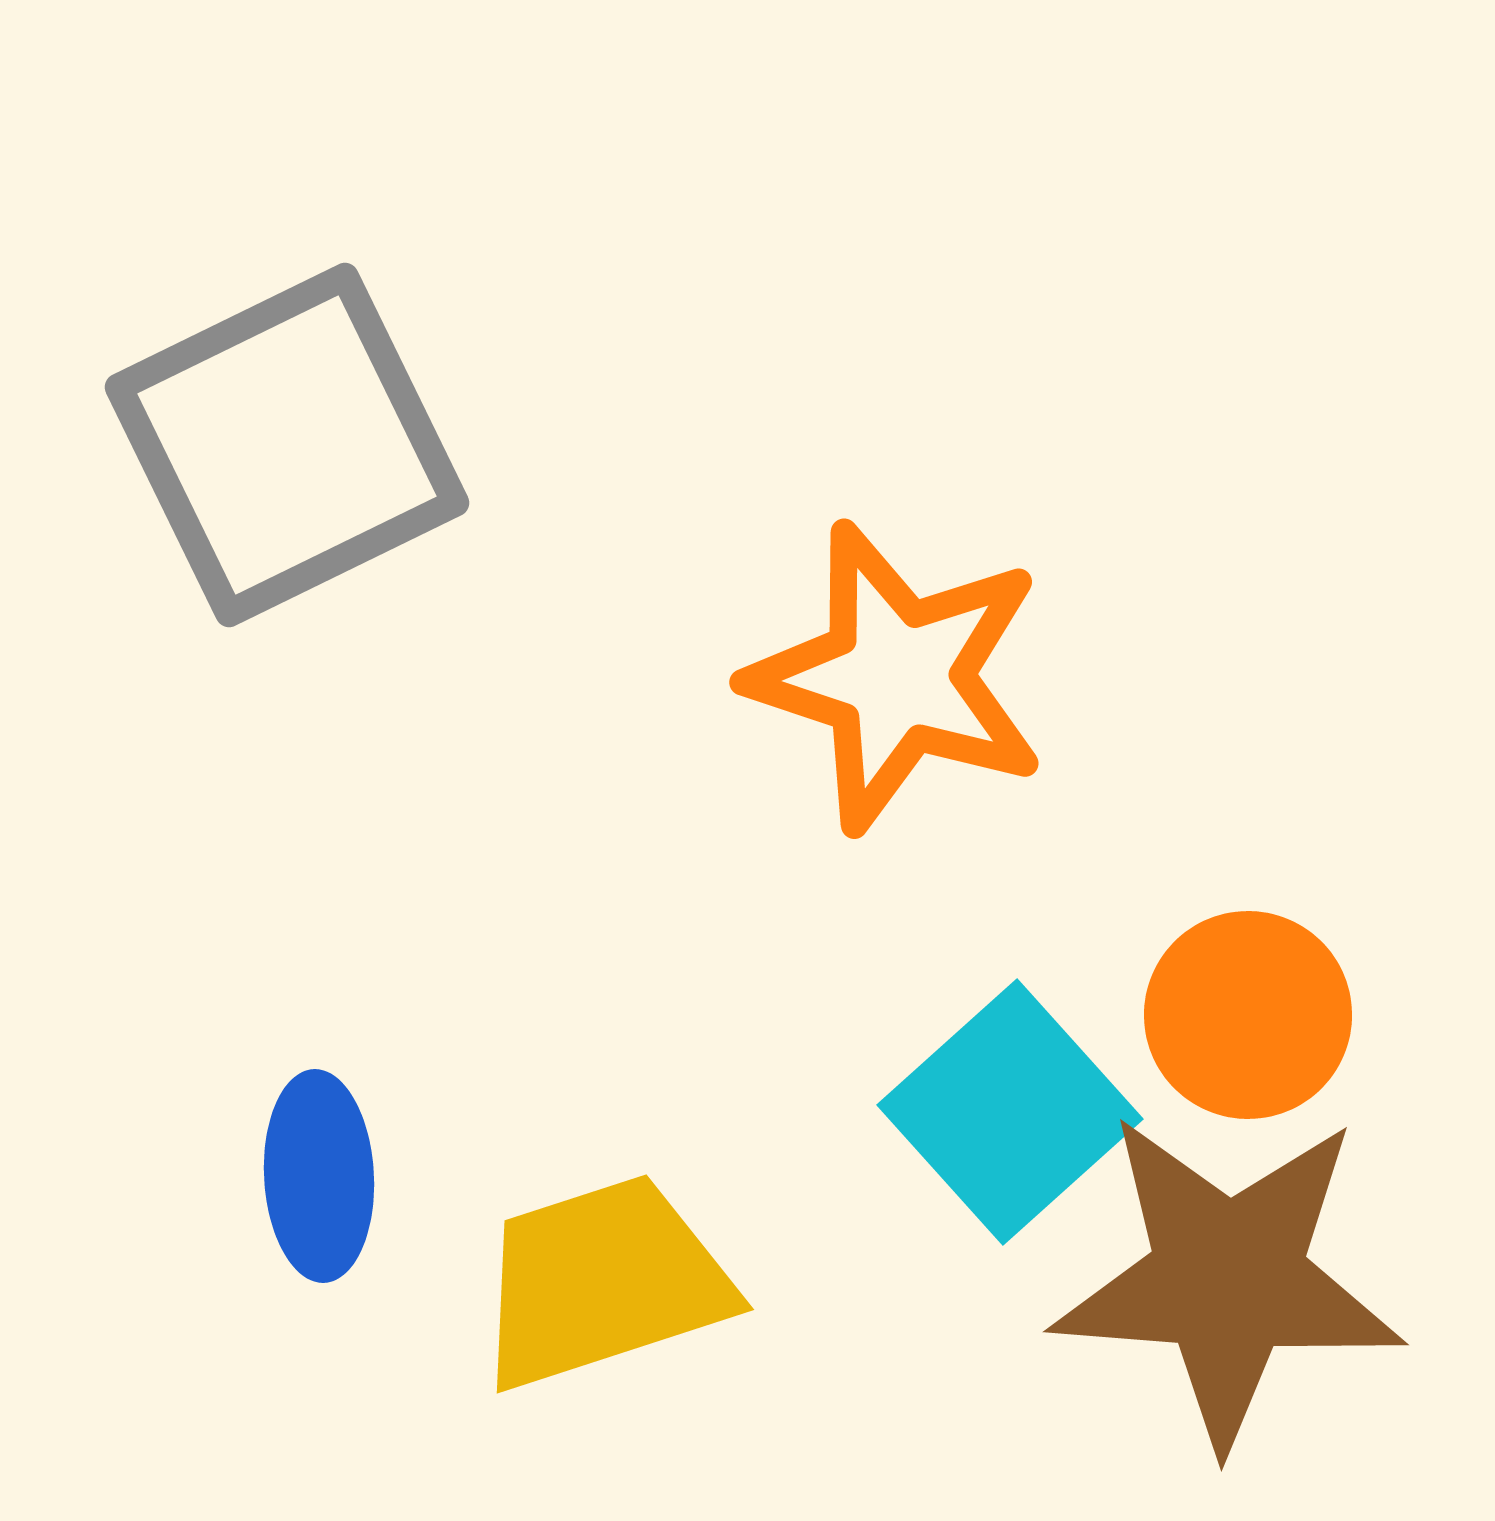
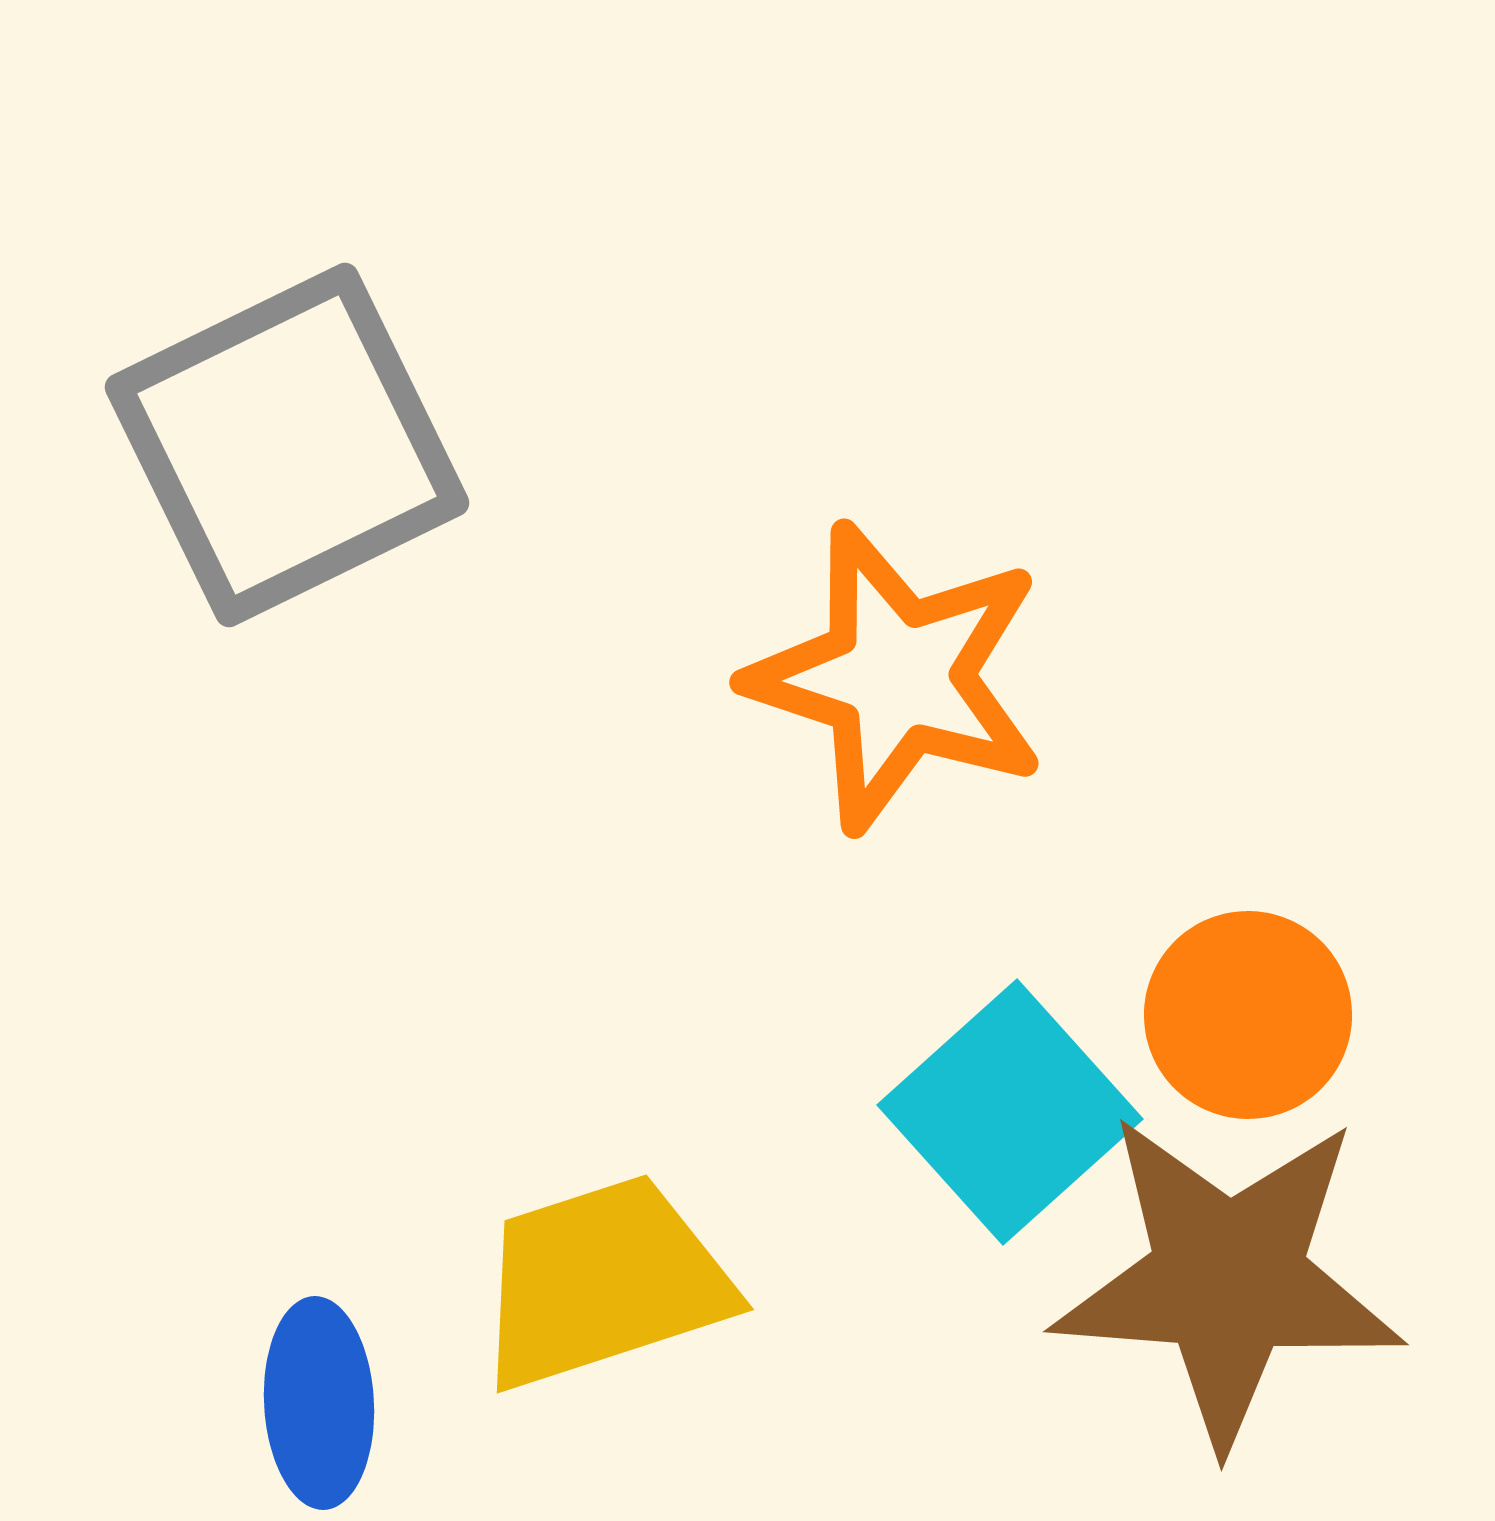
blue ellipse: moved 227 px down
